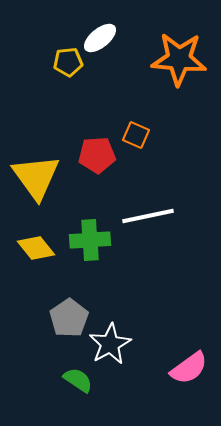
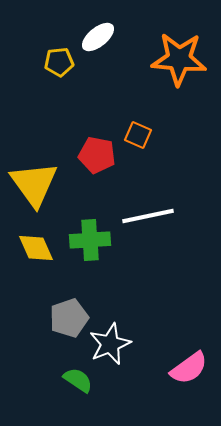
white ellipse: moved 2 px left, 1 px up
yellow pentagon: moved 9 px left
orange square: moved 2 px right
red pentagon: rotated 15 degrees clockwise
yellow triangle: moved 2 px left, 7 px down
yellow diamond: rotated 15 degrees clockwise
gray pentagon: rotated 15 degrees clockwise
white star: rotated 6 degrees clockwise
